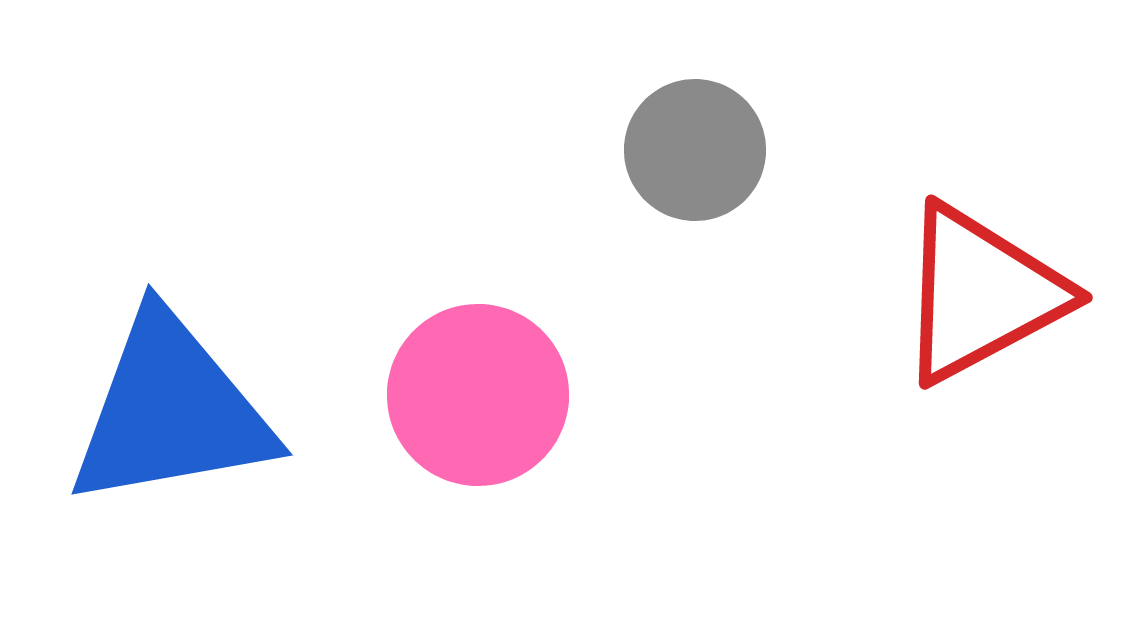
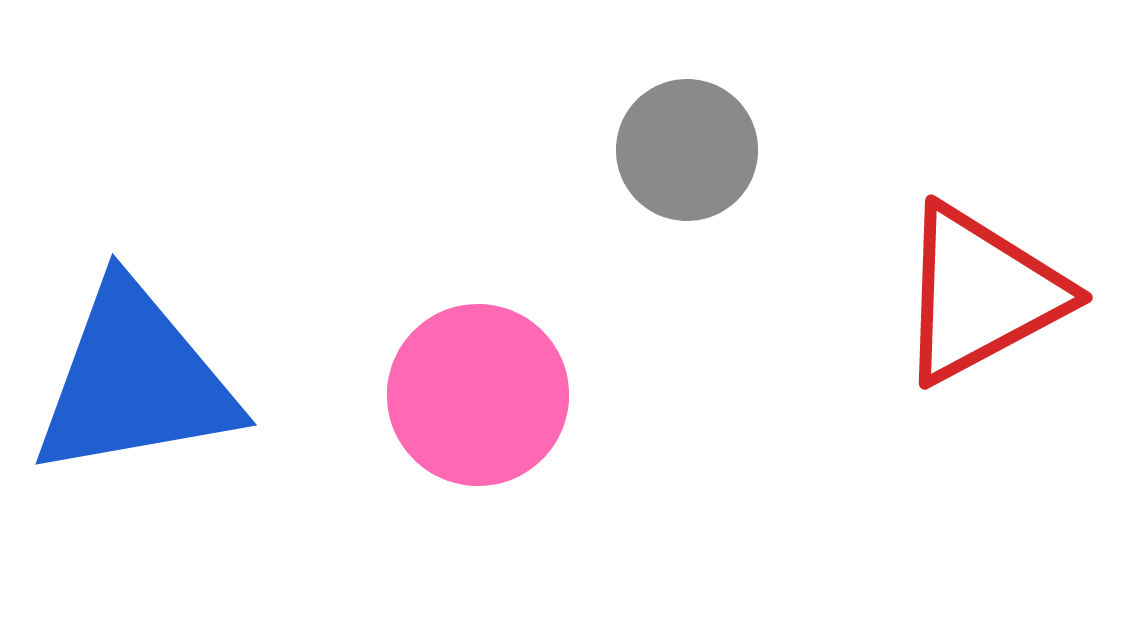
gray circle: moved 8 px left
blue triangle: moved 36 px left, 30 px up
